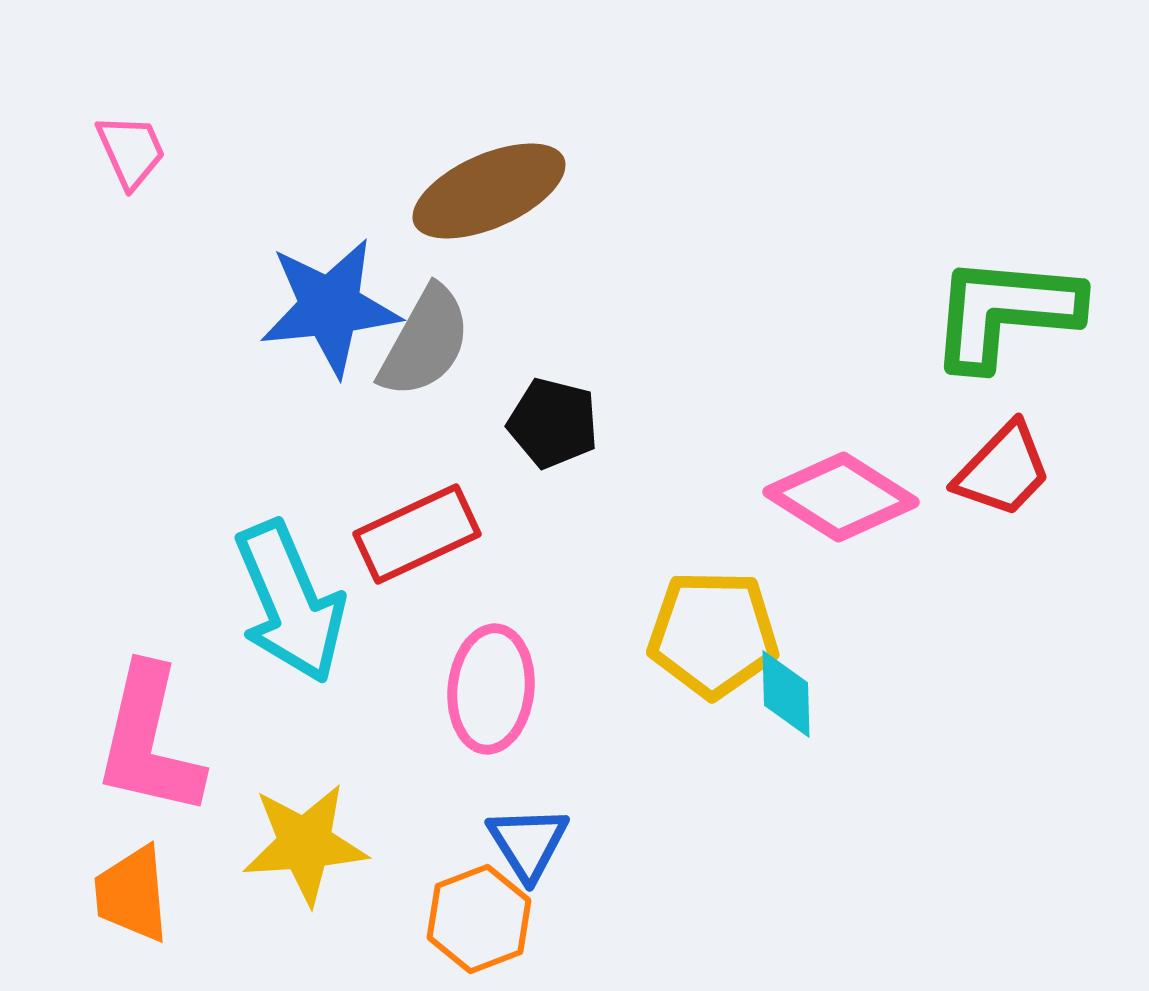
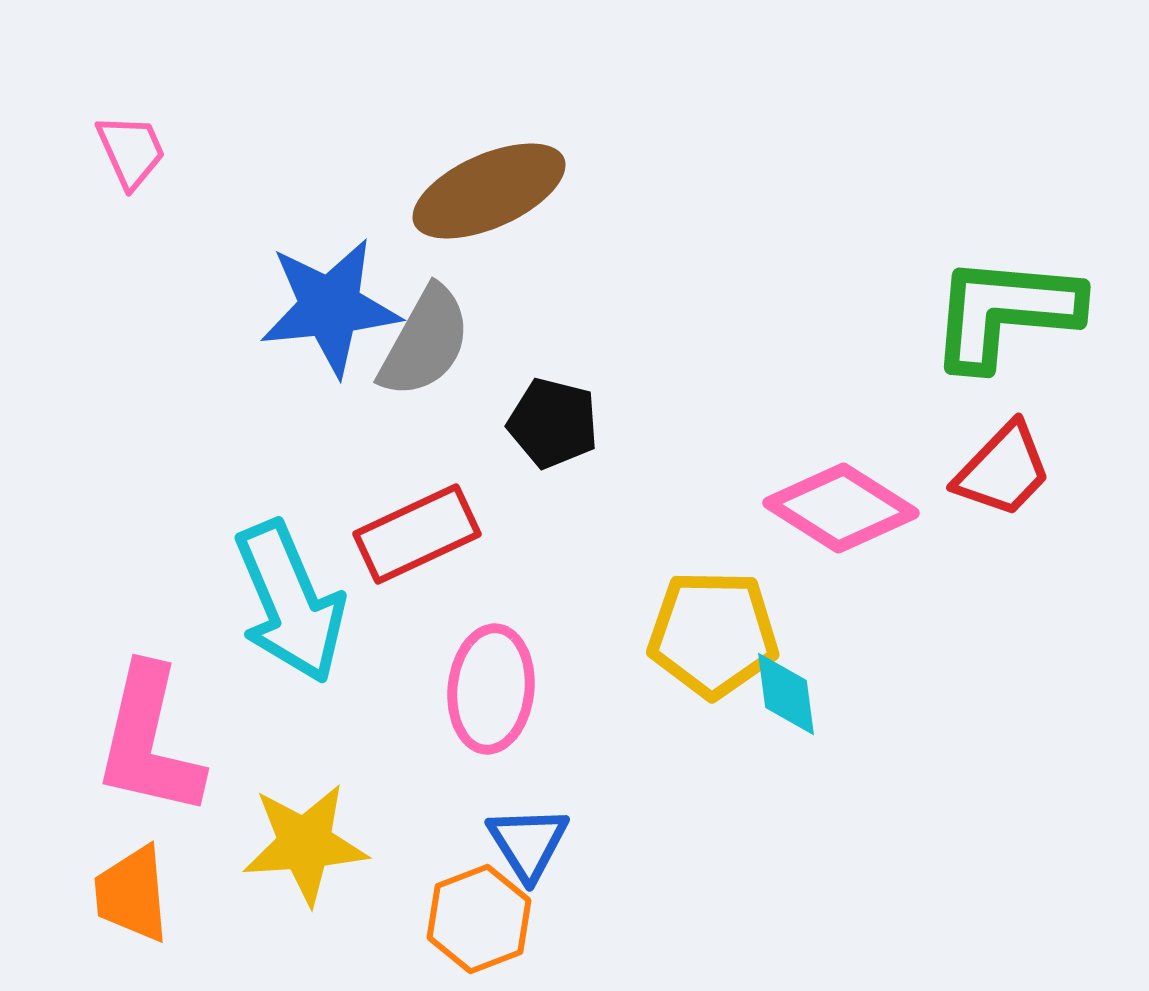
pink diamond: moved 11 px down
cyan diamond: rotated 6 degrees counterclockwise
